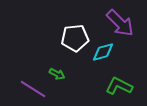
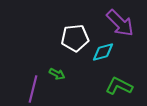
purple line: rotated 72 degrees clockwise
